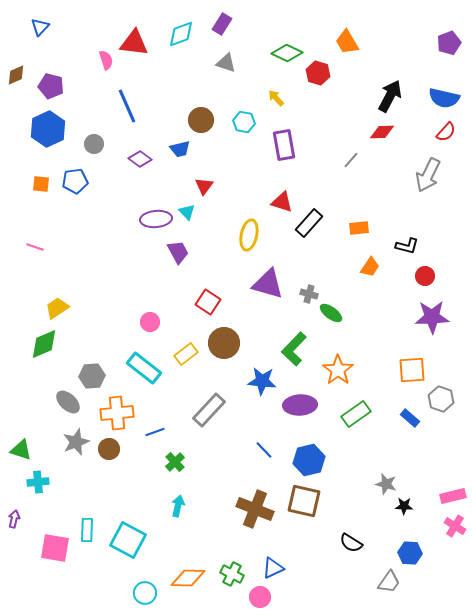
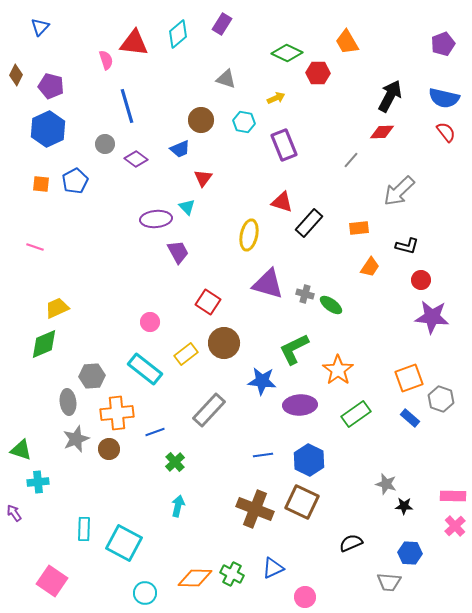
cyan diamond at (181, 34): moved 3 px left; rotated 20 degrees counterclockwise
purple pentagon at (449, 43): moved 6 px left, 1 px down
gray triangle at (226, 63): moved 16 px down
red hexagon at (318, 73): rotated 15 degrees counterclockwise
brown diamond at (16, 75): rotated 40 degrees counterclockwise
yellow arrow at (276, 98): rotated 108 degrees clockwise
blue line at (127, 106): rotated 8 degrees clockwise
red semicircle at (446, 132): rotated 80 degrees counterclockwise
gray circle at (94, 144): moved 11 px right
purple rectangle at (284, 145): rotated 12 degrees counterclockwise
blue trapezoid at (180, 149): rotated 10 degrees counterclockwise
purple diamond at (140, 159): moved 4 px left
gray arrow at (428, 175): moved 29 px left, 16 px down; rotated 20 degrees clockwise
blue pentagon at (75, 181): rotated 20 degrees counterclockwise
red triangle at (204, 186): moved 1 px left, 8 px up
cyan triangle at (187, 212): moved 5 px up
red circle at (425, 276): moved 4 px left, 4 px down
gray cross at (309, 294): moved 4 px left
yellow trapezoid at (57, 308): rotated 10 degrees clockwise
green ellipse at (331, 313): moved 8 px up
purple star at (432, 317): rotated 8 degrees clockwise
green L-shape at (294, 349): rotated 20 degrees clockwise
cyan rectangle at (144, 368): moved 1 px right, 1 px down
orange square at (412, 370): moved 3 px left, 8 px down; rotated 16 degrees counterclockwise
gray ellipse at (68, 402): rotated 40 degrees clockwise
gray star at (76, 442): moved 3 px up
blue line at (264, 450): moved 1 px left, 5 px down; rotated 54 degrees counterclockwise
blue hexagon at (309, 460): rotated 20 degrees counterclockwise
pink rectangle at (453, 496): rotated 15 degrees clockwise
brown square at (304, 501): moved 2 px left, 1 px down; rotated 12 degrees clockwise
purple arrow at (14, 519): moved 6 px up; rotated 48 degrees counterclockwise
pink cross at (455, 526): rotated 15 degrees clockwise
cyan rectangle at (87, 530): moved 3 px left, 1 px up
cyan square at (128, 540): moved 4 px left, 3 px down
black semicircle at (351, 543): rotated 125 degrees clockwise
pink square at (55, 548): moved 3 px left, 33 px down; rotated 24 degrees clockwise
orange diamond at (188, 578): moved 7 px right
gray trapezoid at (389, 582): rotated 60 degrees clockwise
pink circle at (260, 597): moved 45 px right
